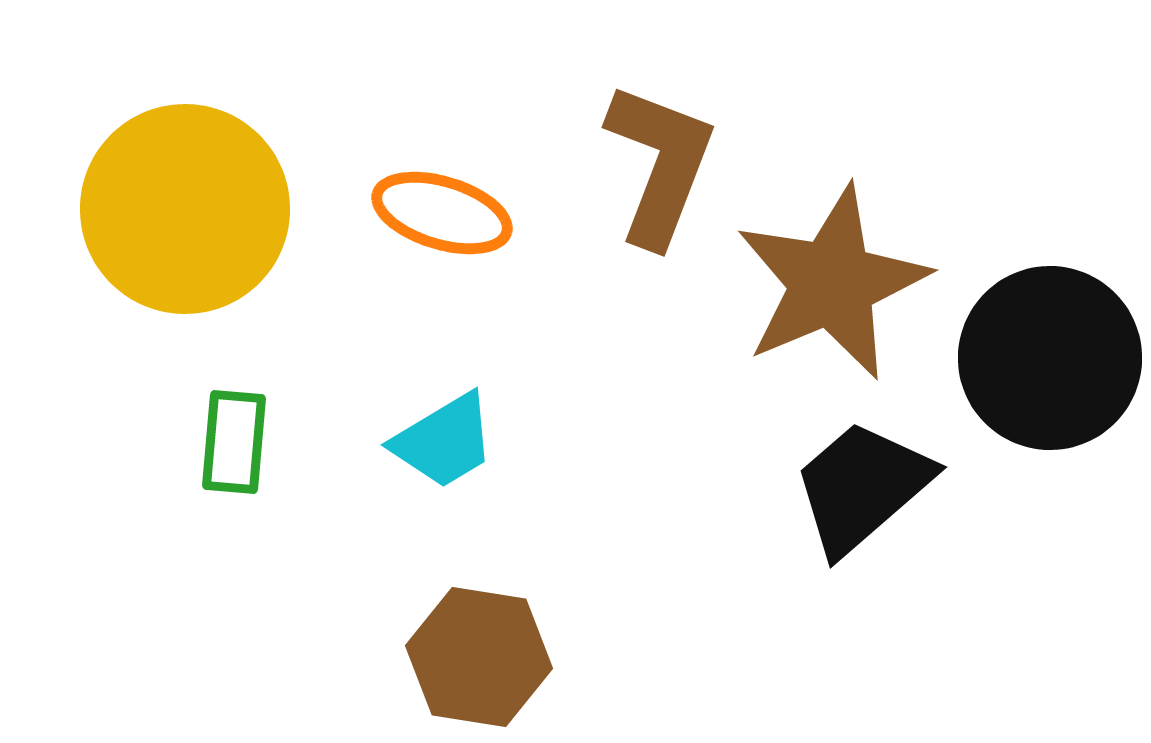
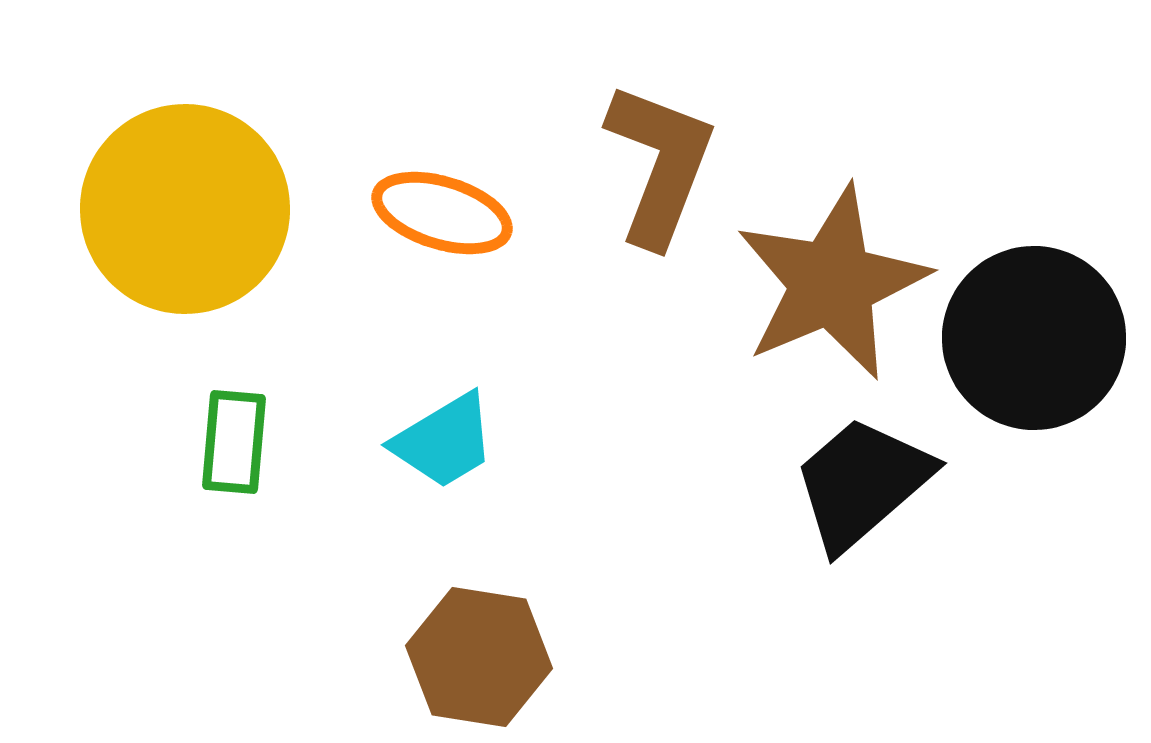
black circle: moved 16 px left, 20 px up
black trapezoid: moved 4 px up
